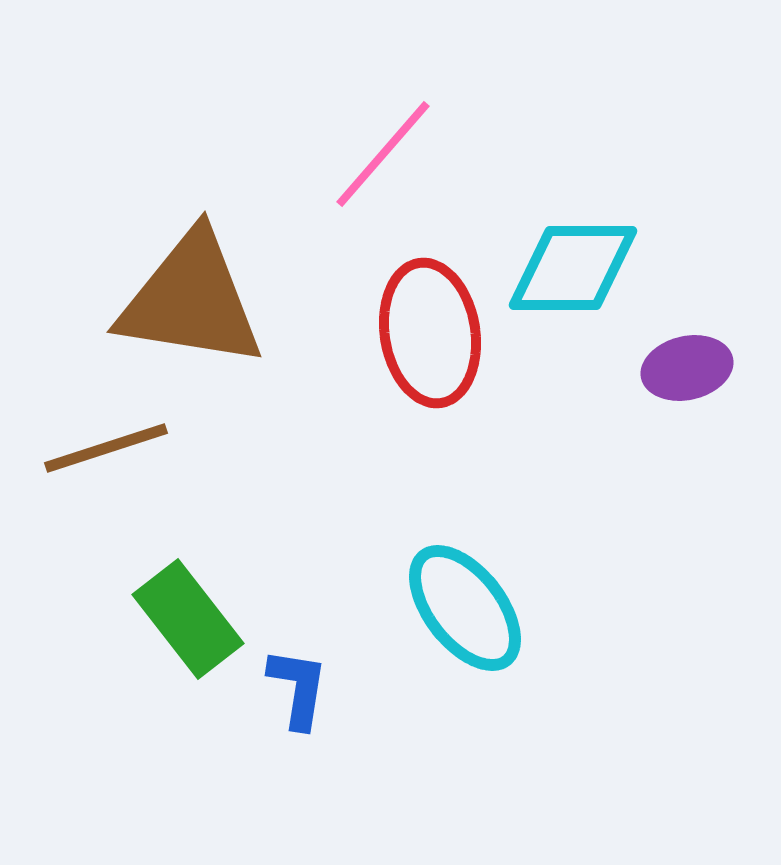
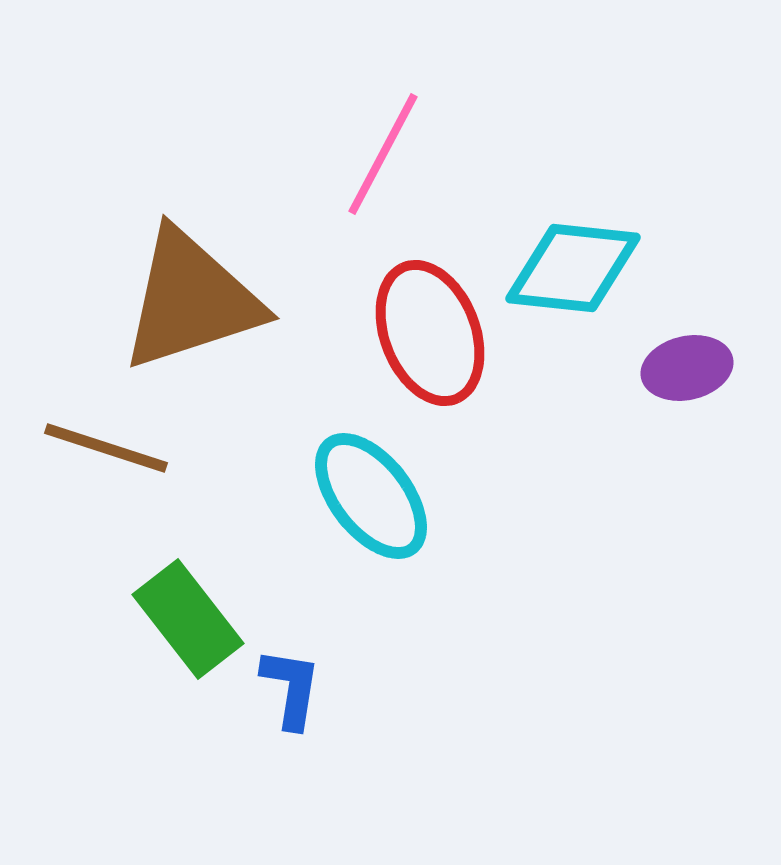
pink line: rotated 13 degrees counterclockwise
cyan diamond: rotated 6 degrees clockwise
brown triangle: rotated 27 degrees counterclockwise
red ellipse: rotated 12 degrees counterclockwise
brown line: rotated 36 degrees clockwise
cyan ellipse: moved 94 px left, 112 px up
blue L-shape: moved 7 px left
